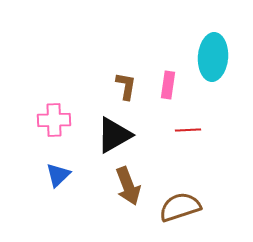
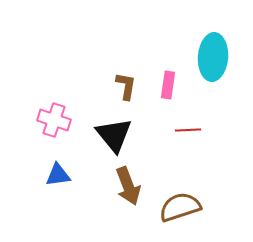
pink cross: rotated 20 degrees clockwise
black triangle: rotated 39 degrees counterclockwise
blue triangle: rotated 36 degrees clockwise
